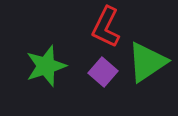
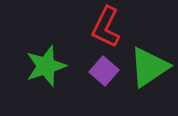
green triangle: moved 2 px right, 5 px down
purple square: moved 1 px right, 1 px up
